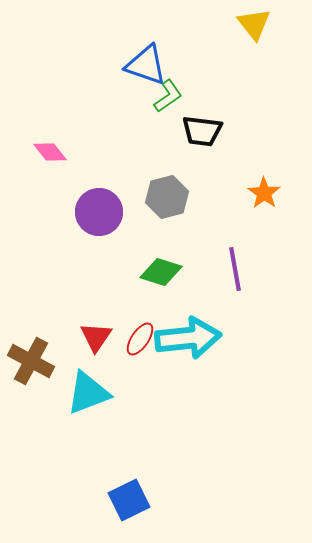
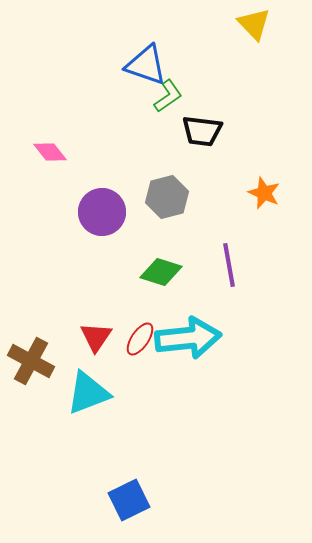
yellow triangle: rotated 6 degrees counterclockwise
orange star: rotated 12 degrees counterclockwise
purple circle: moved 3 px right
purple line: moved 6 px left, 4 px up
